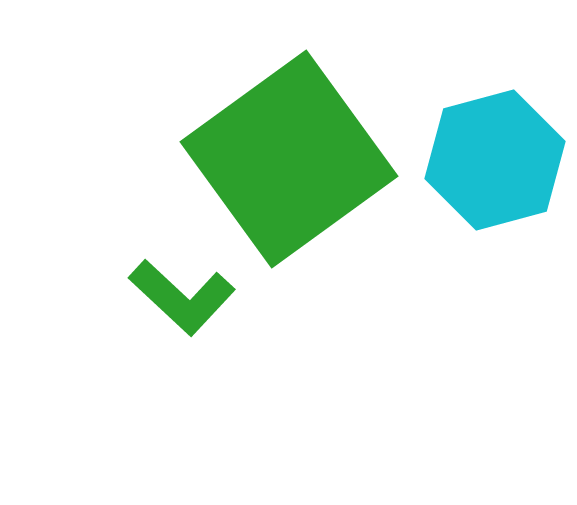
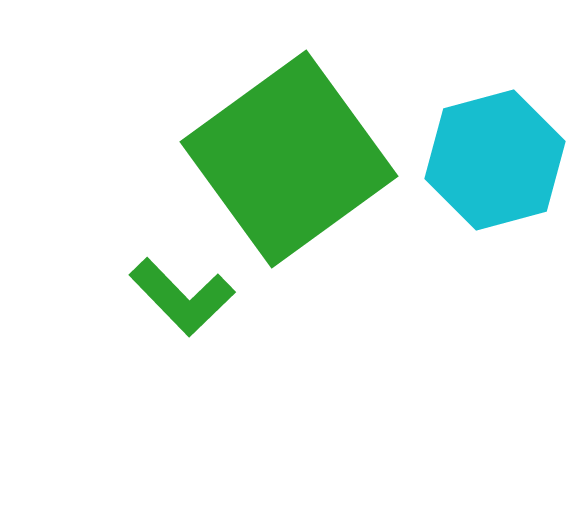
green L-shape: rotated 3 degrees clockwise
